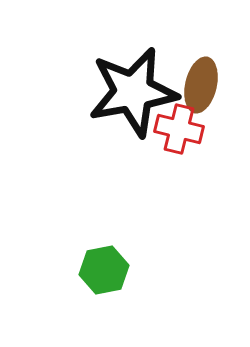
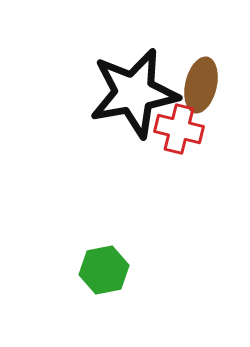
black star: moved 1 px right, 1 px down
